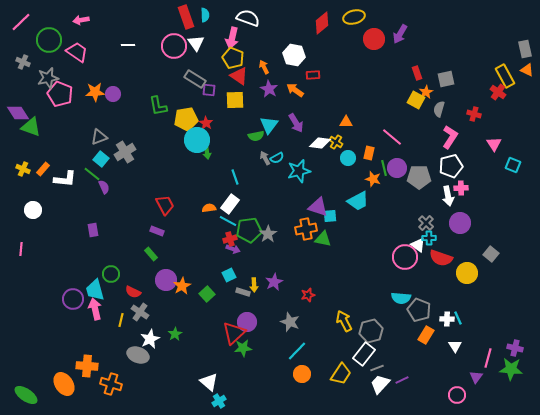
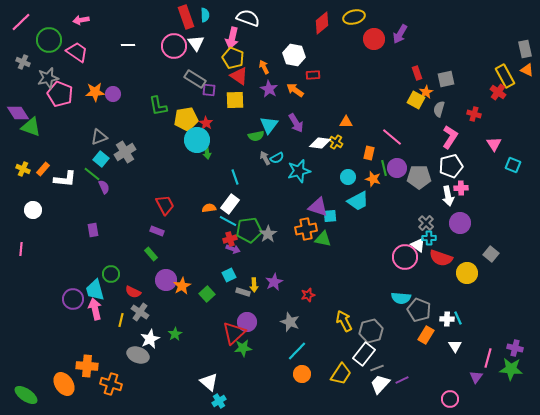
cyan circle at (348, 158): moved 19 px down
pink circle at (457, 395): moved 7 px left, 4 px down
